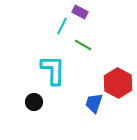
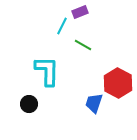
purple rectangle: rotated 49 degrees counterclockwise
cyan L-shape: moved 6 px left, 1 px down
black circle: moved 5 px left, 2 px down
